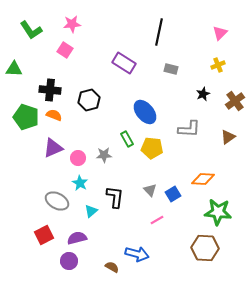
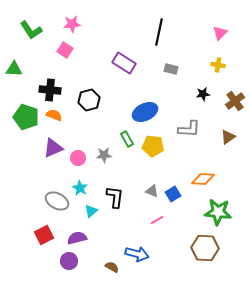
yellow cross: rotated 32 degrees clockwise
black star: rotated 16 degrees clockwise
blue ellipse: rotated 75 degrees counterclockwise
yellow pentagon: moved 1 px right, 2 px up
cyan star: moved 5 px down
gray triangle: moved 2 px right, 1 px down; rotated 24 degrees counterclockwise
